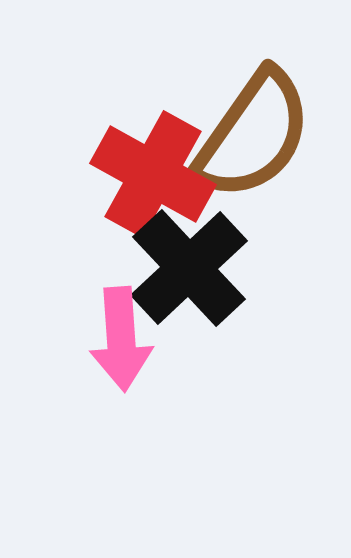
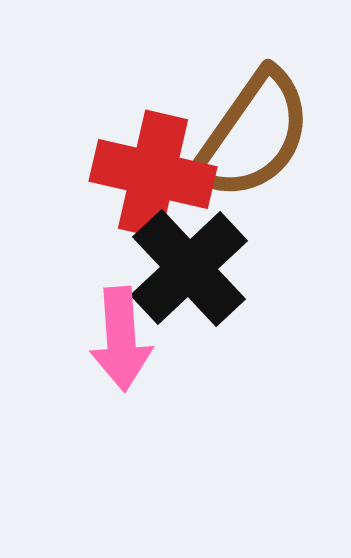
red cross: rotated 16 degrees counterclockwise
